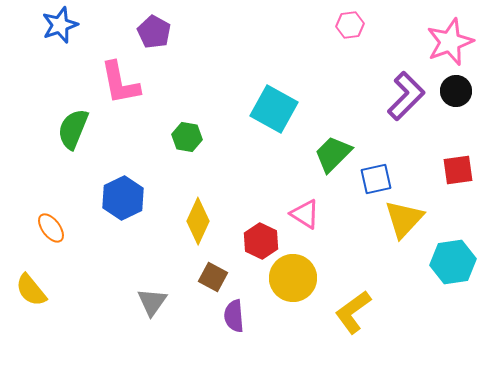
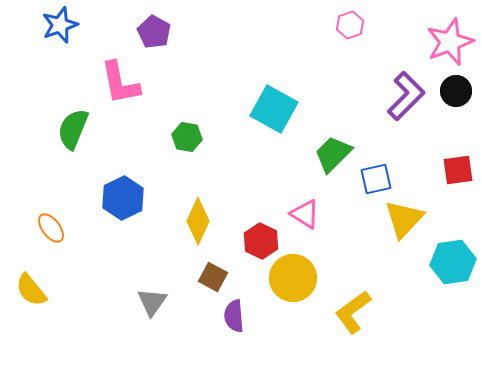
pink hexagon: rotated 12 degrees counterclockwise
